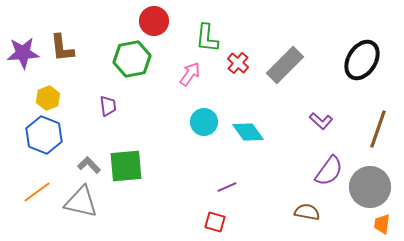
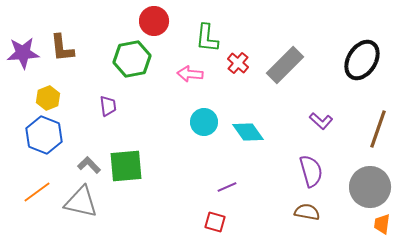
pink arrow: rotated 120 degrees counterclockwise
purple semicircle: moved 18 px left; rotated 52 degrees counterclockwise
